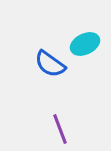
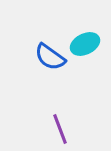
blue semicircle: moved 7 px up
